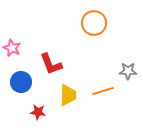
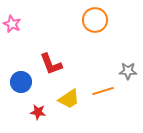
orange circle: moved 1 px right, 3 px up
pink star: moved 24 px up
yellow trapezoid: moved 1 px right, 4 px down; rotated 55 degrees clockwise
